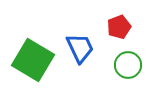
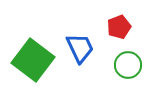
green square: rotated 6 degrees clockwise
